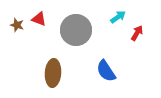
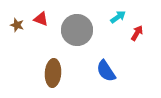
red triangle: moved 2 px right
gray circle: moved 1 px right
